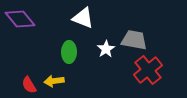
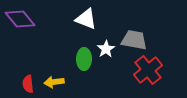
white triangle: moved 3 px right, 1 px down
green ellipse: moved 15 px right, 7 px down
yellow arrow: moved 1 px down
red semicircle: moved 1 px left, 1 px up; rotated 24 degrees clockwise
